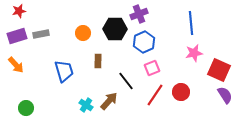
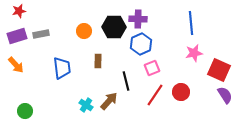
purple cross: moved 1 px left, 5 px down; rotated 24 degrees clockwise
black hexagon: moved 1 px left, 2 px up
orange circle: moved 1 px right, 2 px up
blue hexagon: moved 3 px left, 2 px down
blue trapezoid: moved 2 px left, 3 px up; rotated 10 degrees clockwise
black line: rotated 24 degrees clockwise
green circle: moved 1 px left, 3 px down
